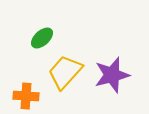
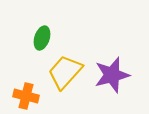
green ellipse: rotated 30 degrees counterclockwise
orange cross: rotated 10 degrees clockwise
